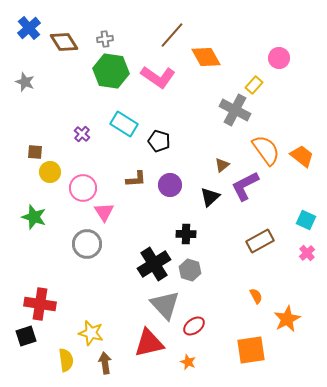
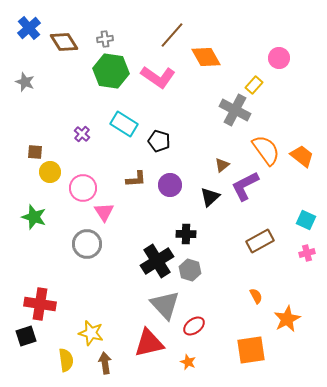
pink cross at (307, 253): rotated 28 degrees clockwise
black cross at (154, 264): moved 3 px right, 3 px up
